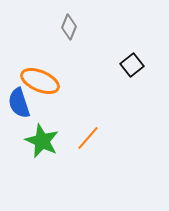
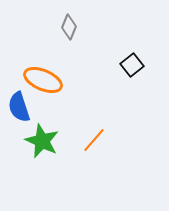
orange ellipse: moved 3 px right, 1 px up
blue semicircle: moved 4 px down
orange line: moved 6 px right, 2 px down
